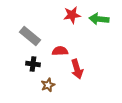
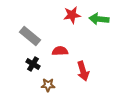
black cross: rotated 24 degrees clockwise
red arrow: moved 6 px right, 2 px down
brown star: rotated 24 degrees clockwise
